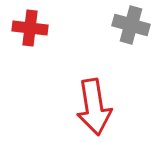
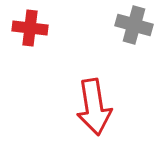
gray cross: moved 3 px right
